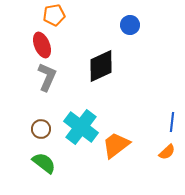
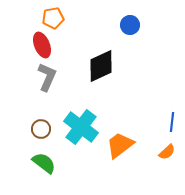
orange pentagon: moved 1 px left, 3 px down
orange trapezoid: moved 4 px right
